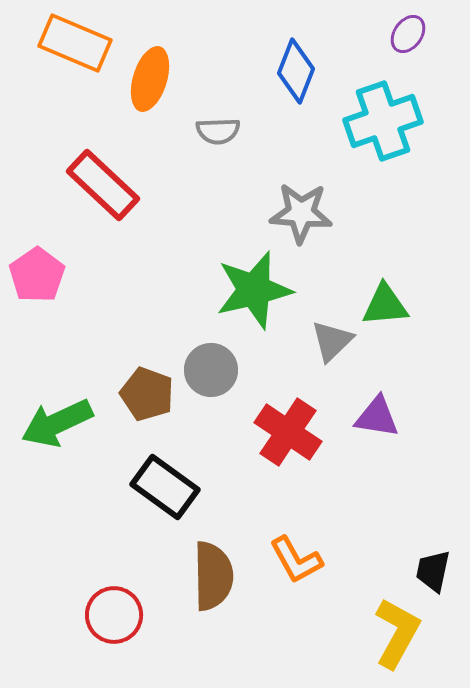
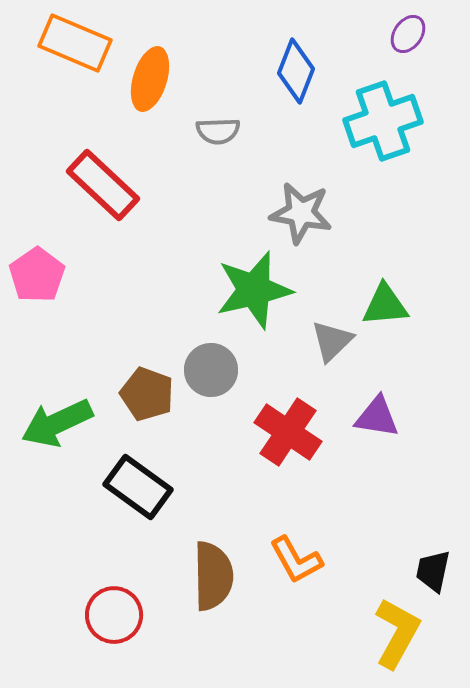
gray star: rotated 6 degrees clockwise
black rectangle: moved 27 px left
